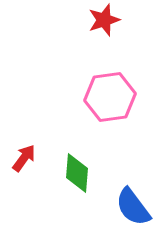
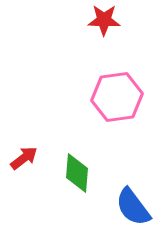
red star: rotated 20 degrees clockwise
pink hexagon: moved 7 px right
red arrow: rotated 16 degrees clockwise
